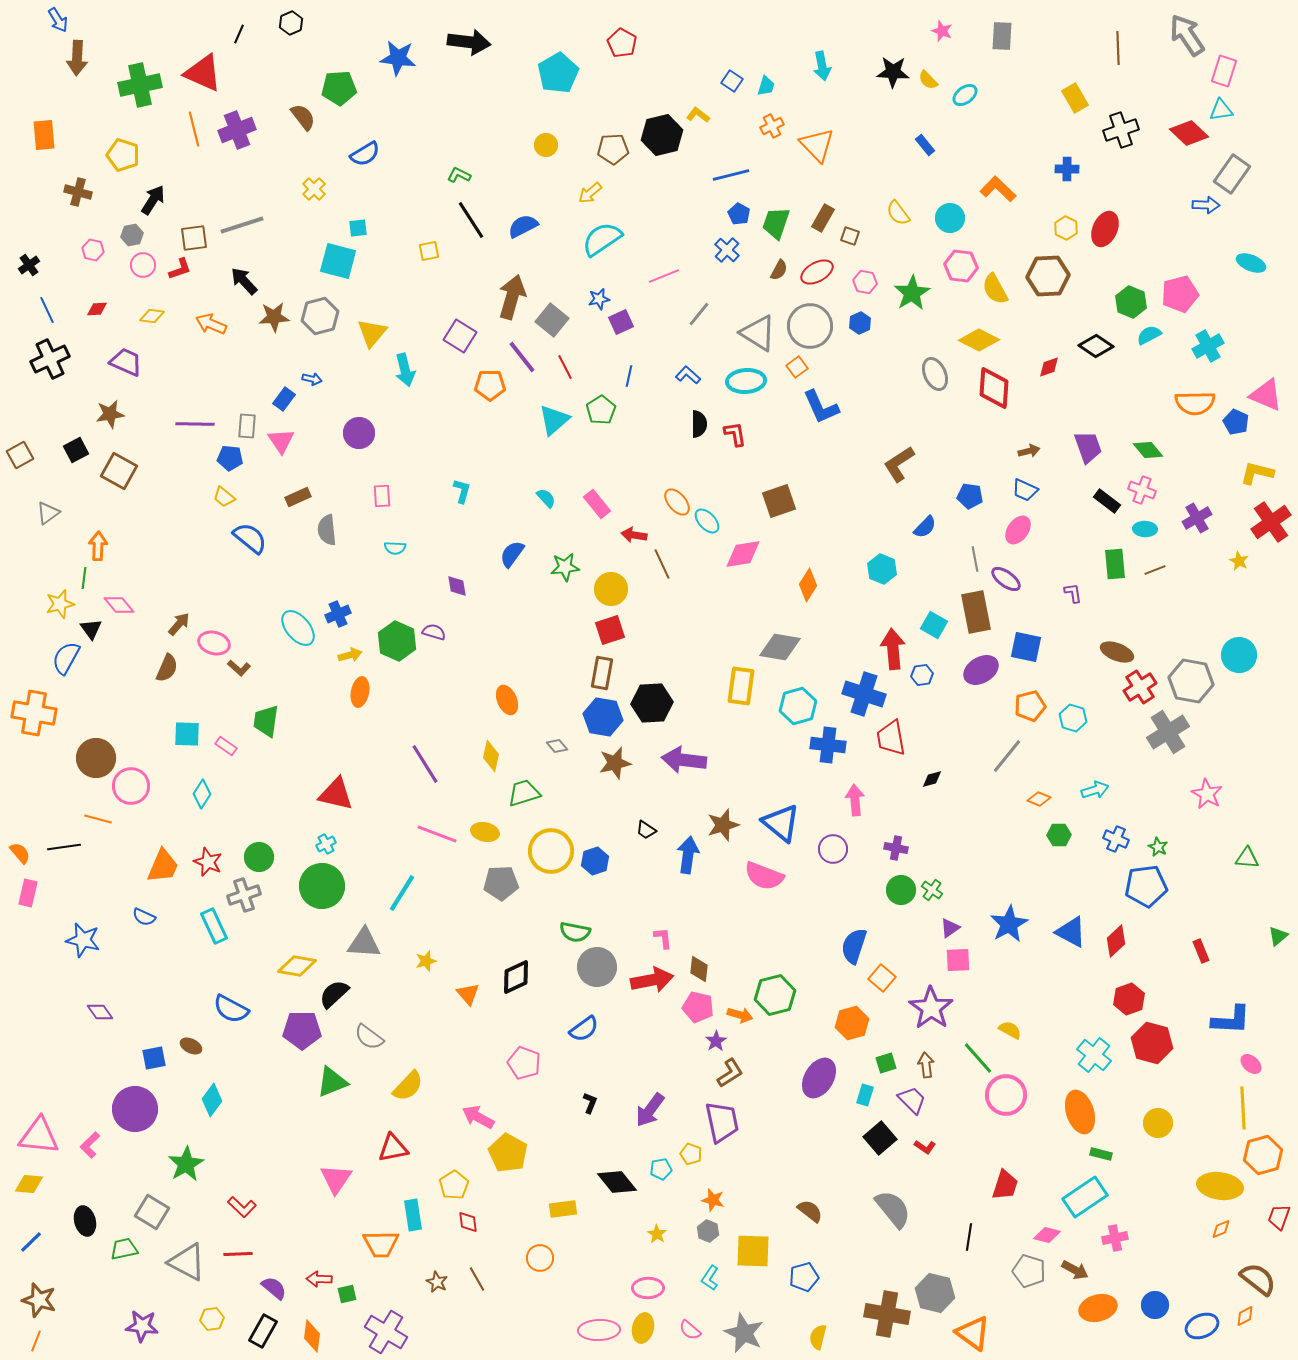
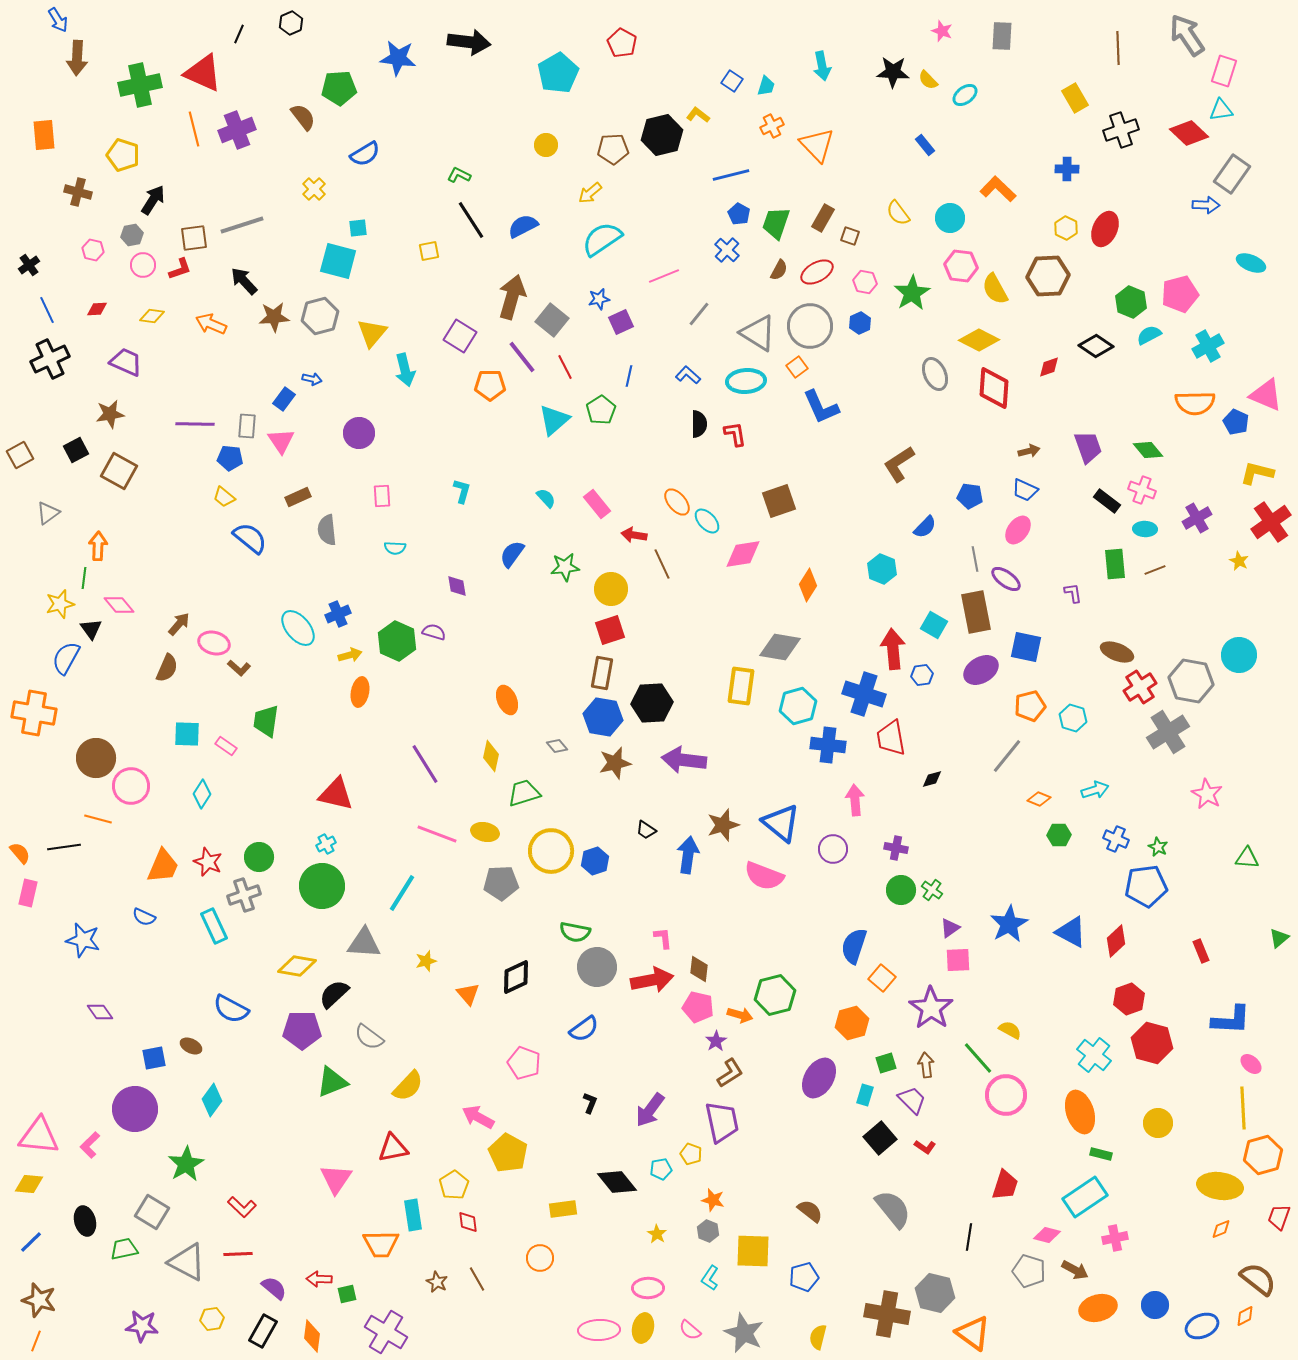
green triangle at (1278, 936): moved 1 px right, 2 px down
